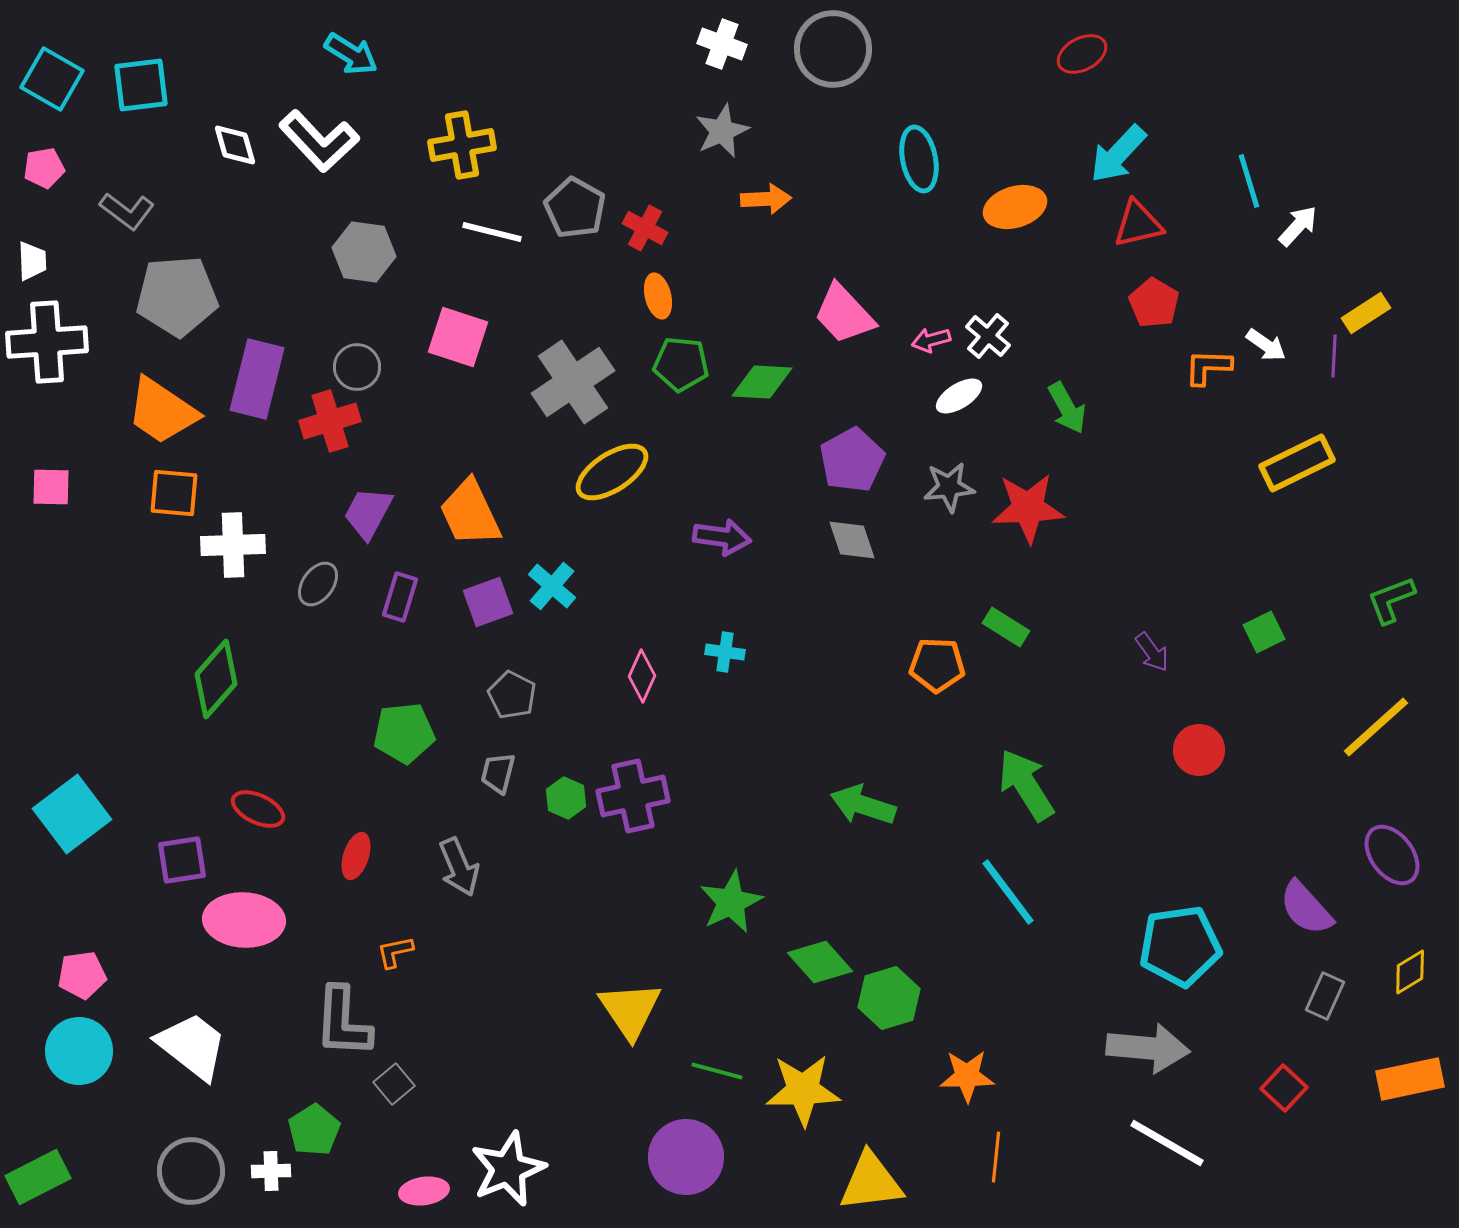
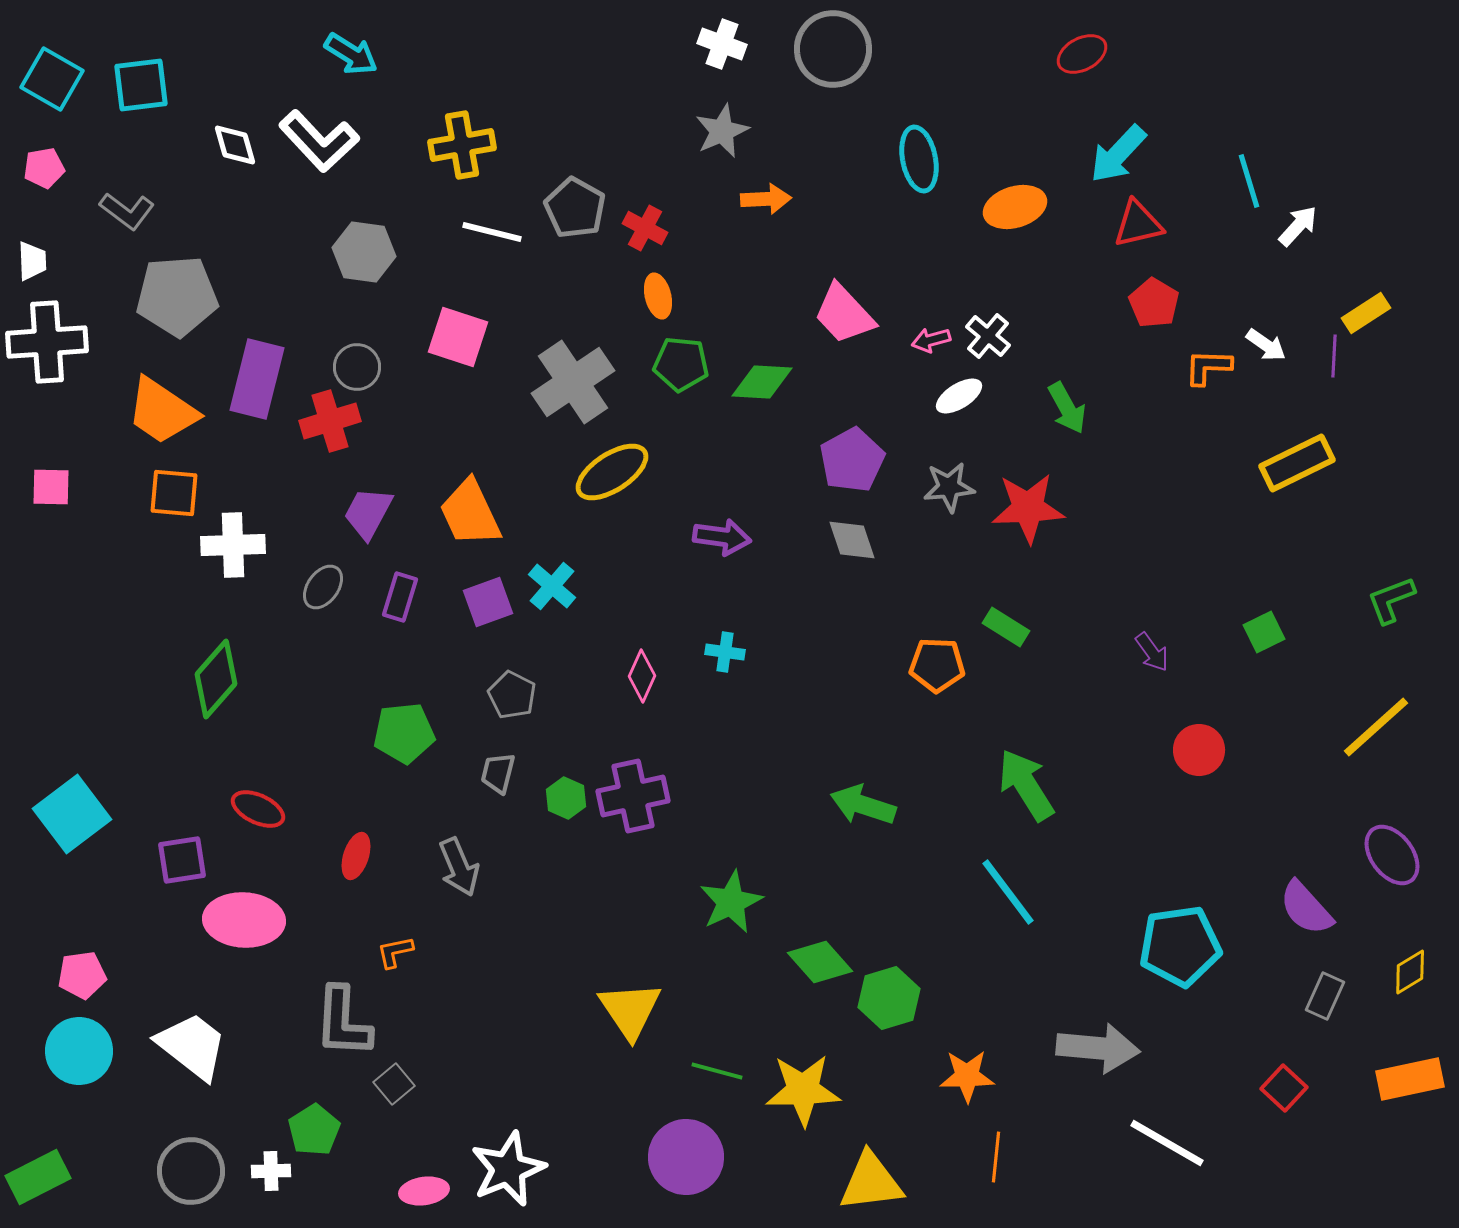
gray ellipse at (318, 584): moved 5 px right, 3 px down
gray arrow at (1148, 1048): moved 50 px left
